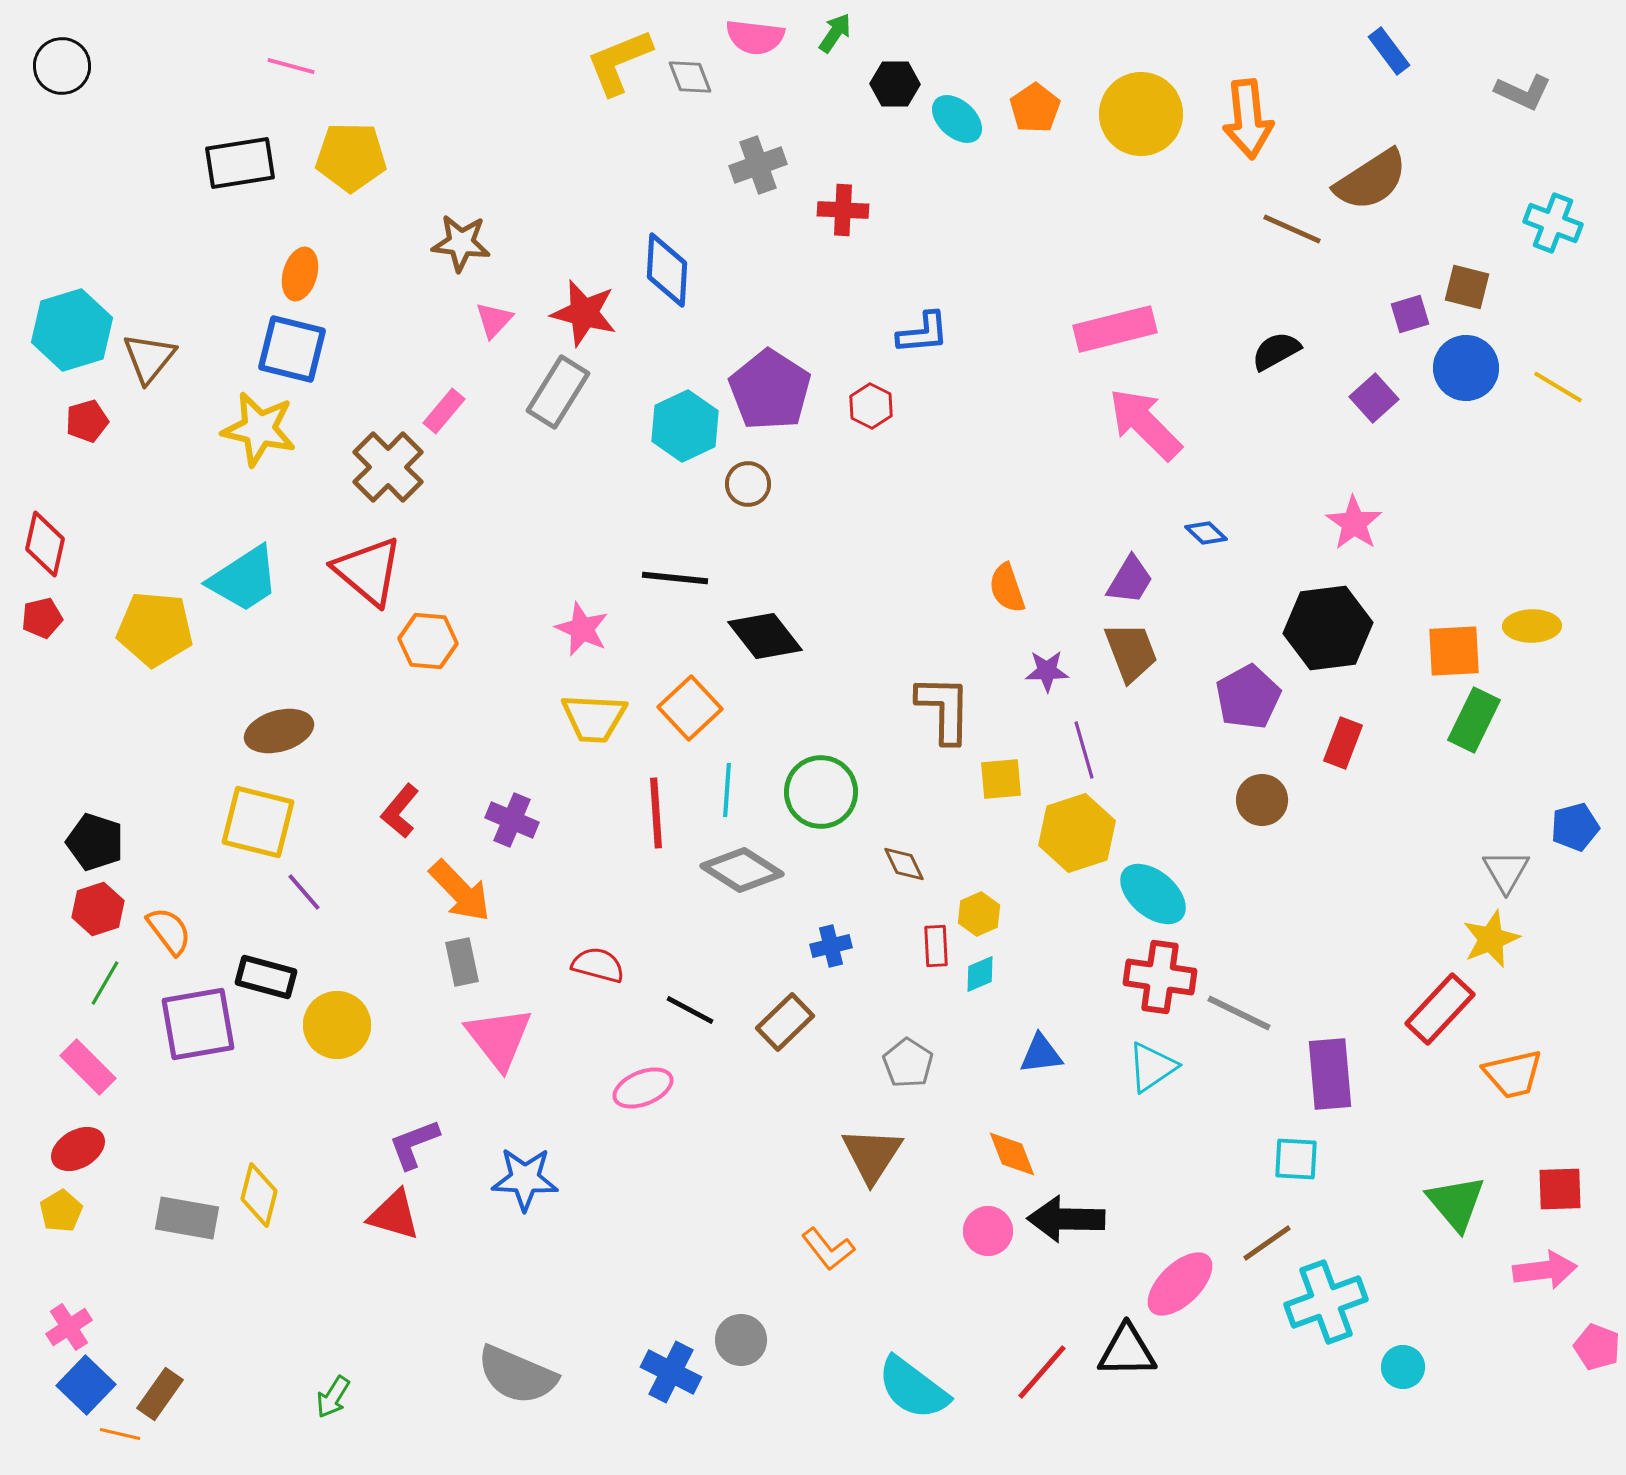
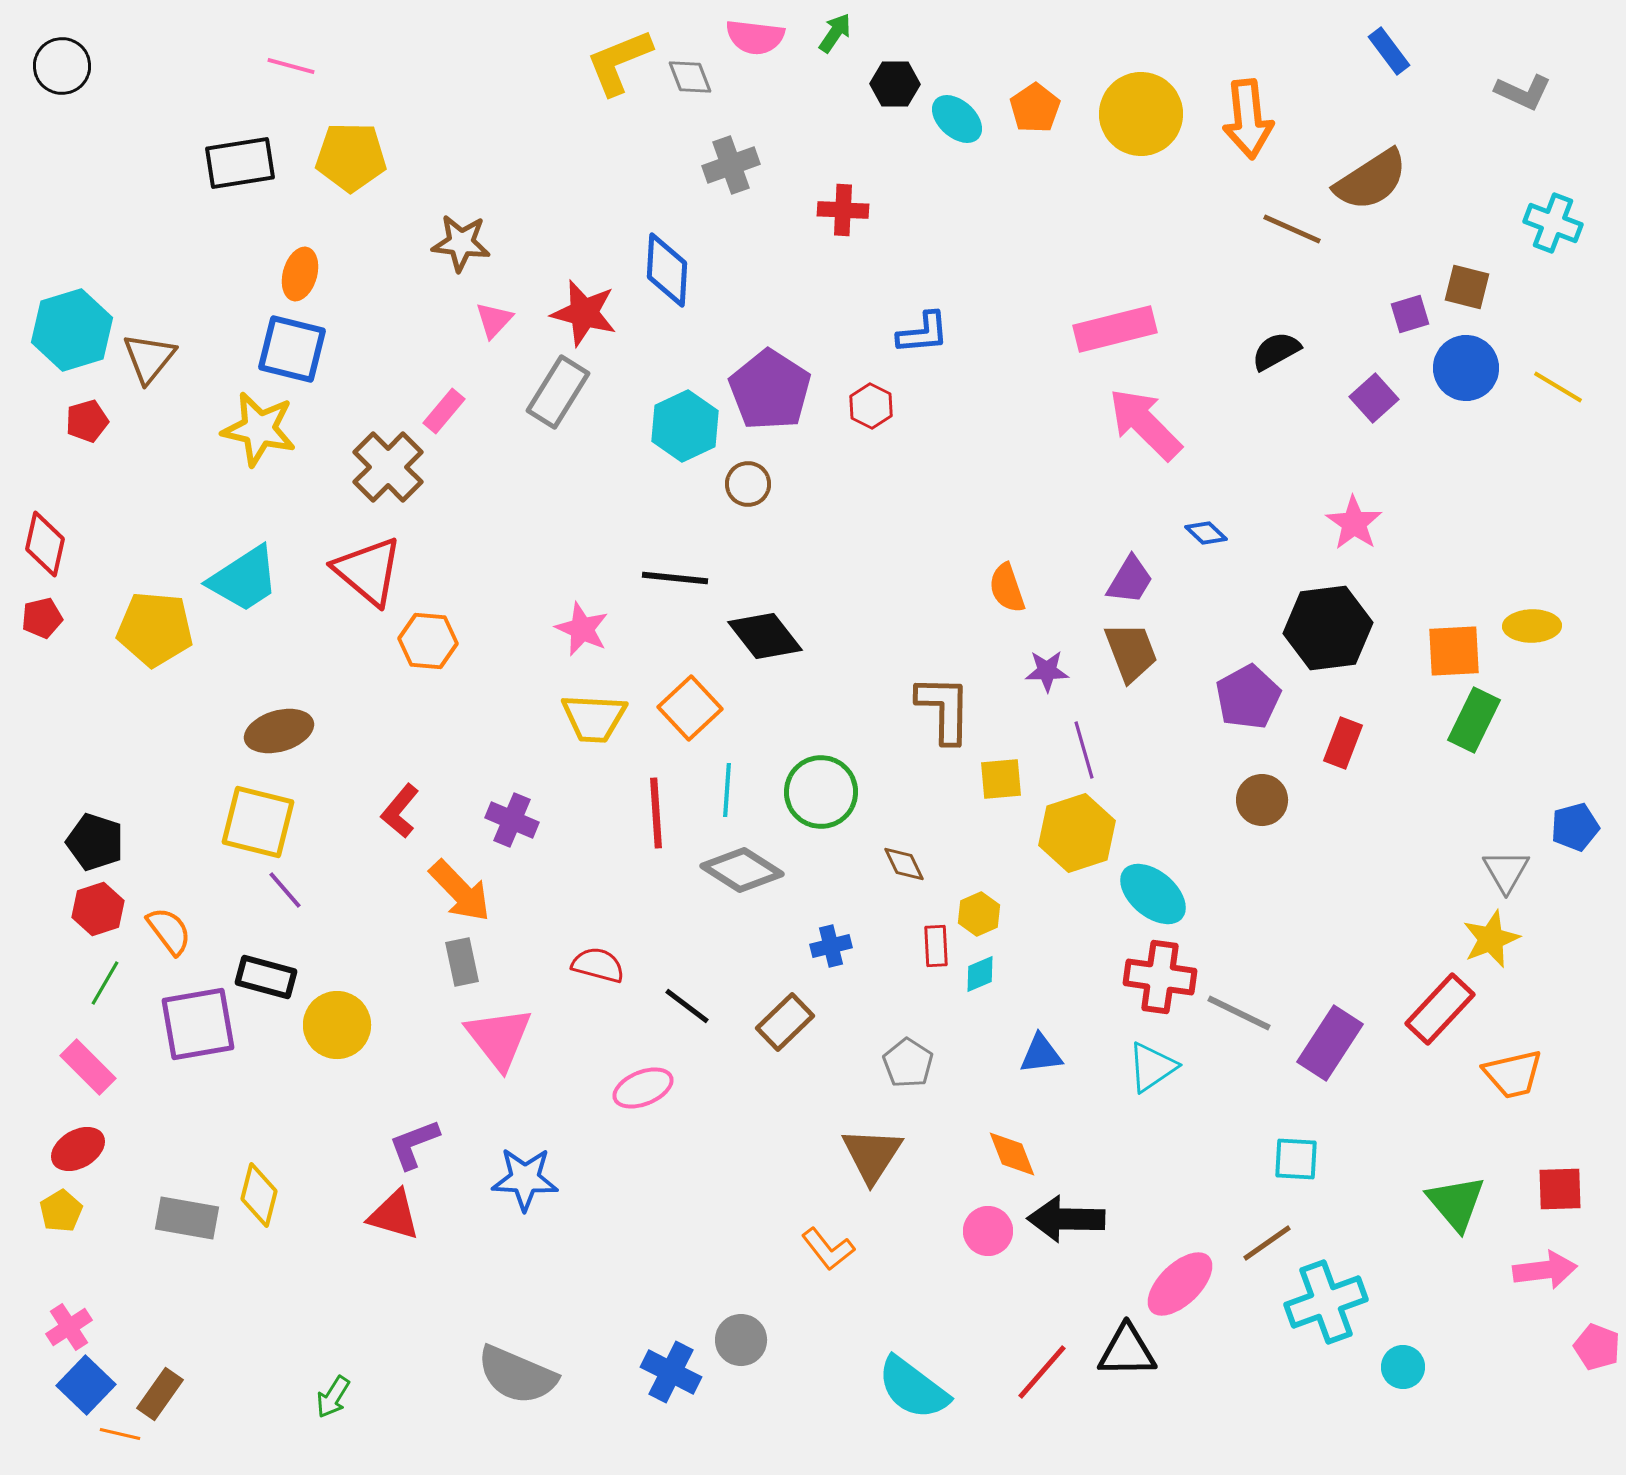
gray cross at (758, 165): moved 27 px left
purple line at (304, 892): moved 19 px left, 2 px up
black line at (690, 1010): moved 3 px left, 4 px up; rotated 9 degrees clockwise
purple rectangle at (1330, 1074): moved 31 px up; rotated 38 degrees clockwise
